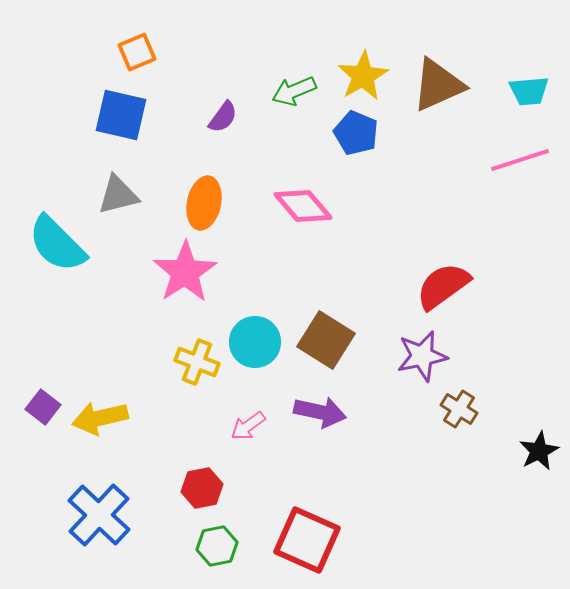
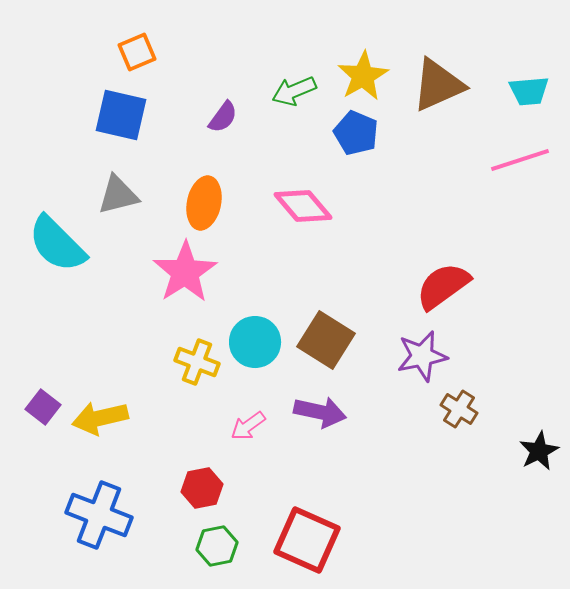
blue cross: rotated 22 degrees counterclockwise
